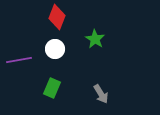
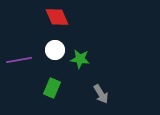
red diamond: rotated 45 degrees counterclockwise
green star: moved 15 px left, 20 px down; rotated 24 degrees counterclockwise
white circle: moved 1 px down
